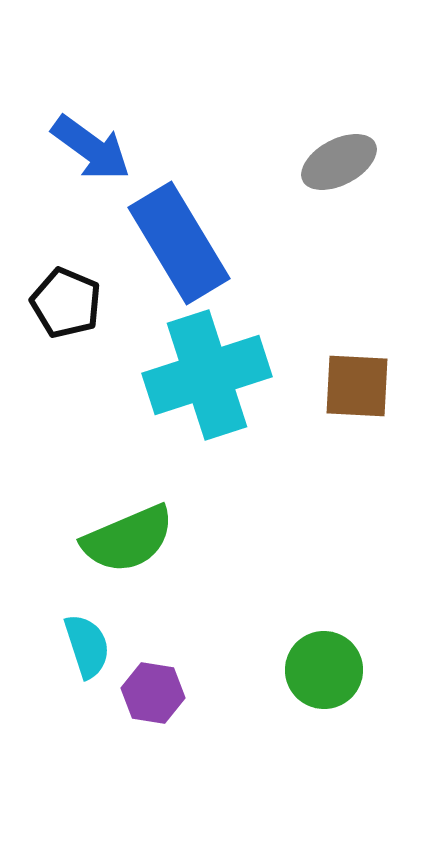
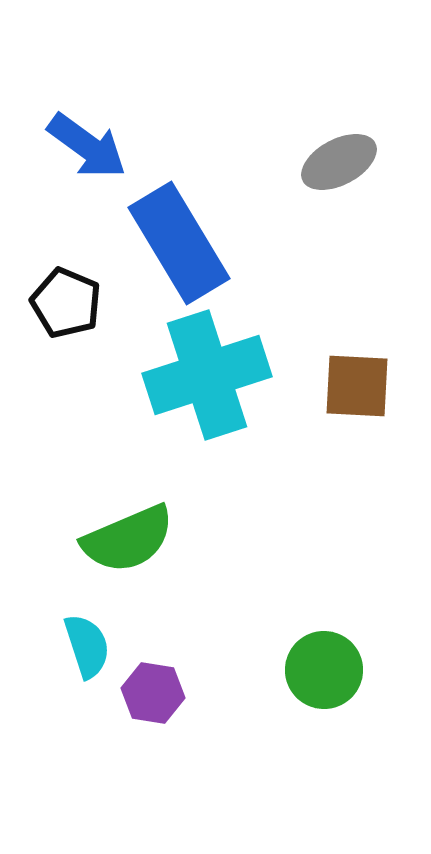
blue arrow: moved 4 px left, 2 px up
